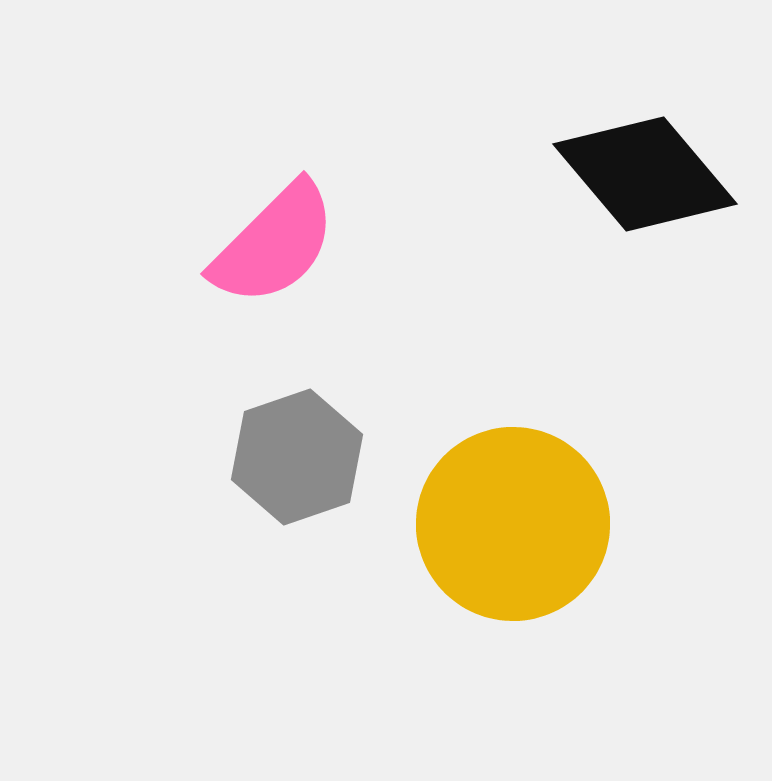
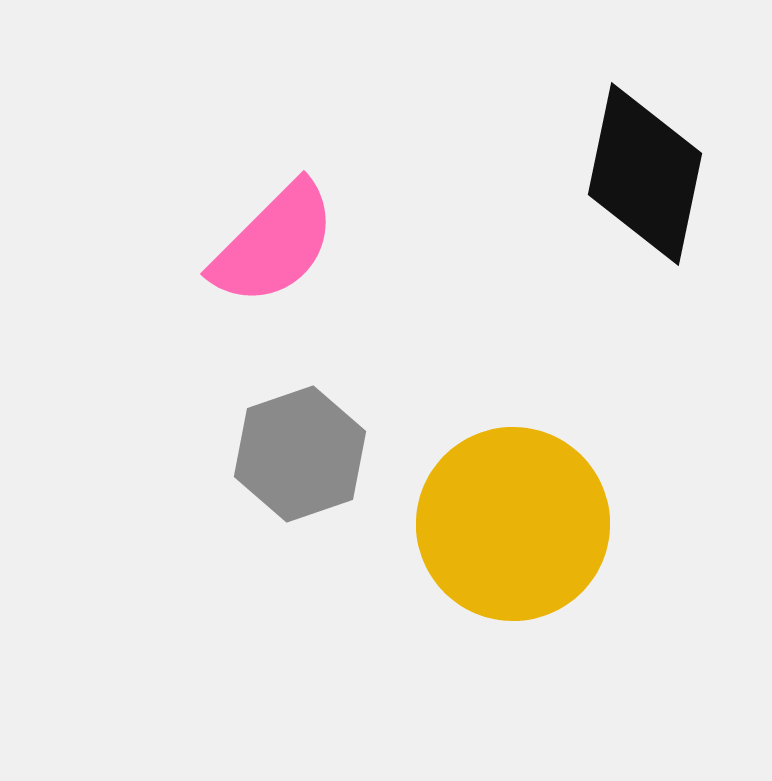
black diamond: rotated 52 degrees clockwise
gray hexagon: moved 3 px right, 3 px up
